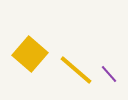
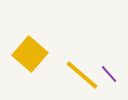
yellow line: moved 6 px right, 5 px down
